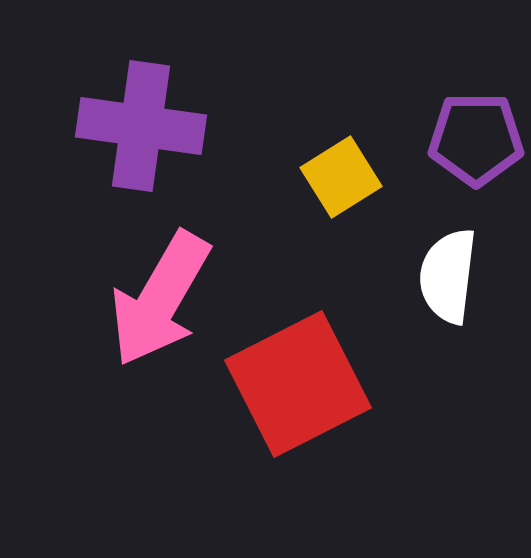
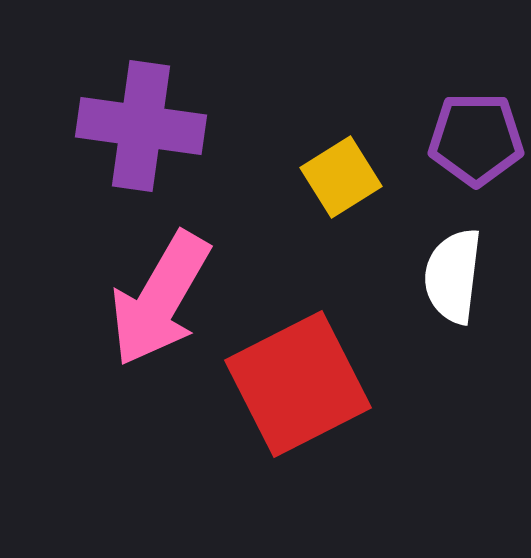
white semicircle: moved 5 px right
